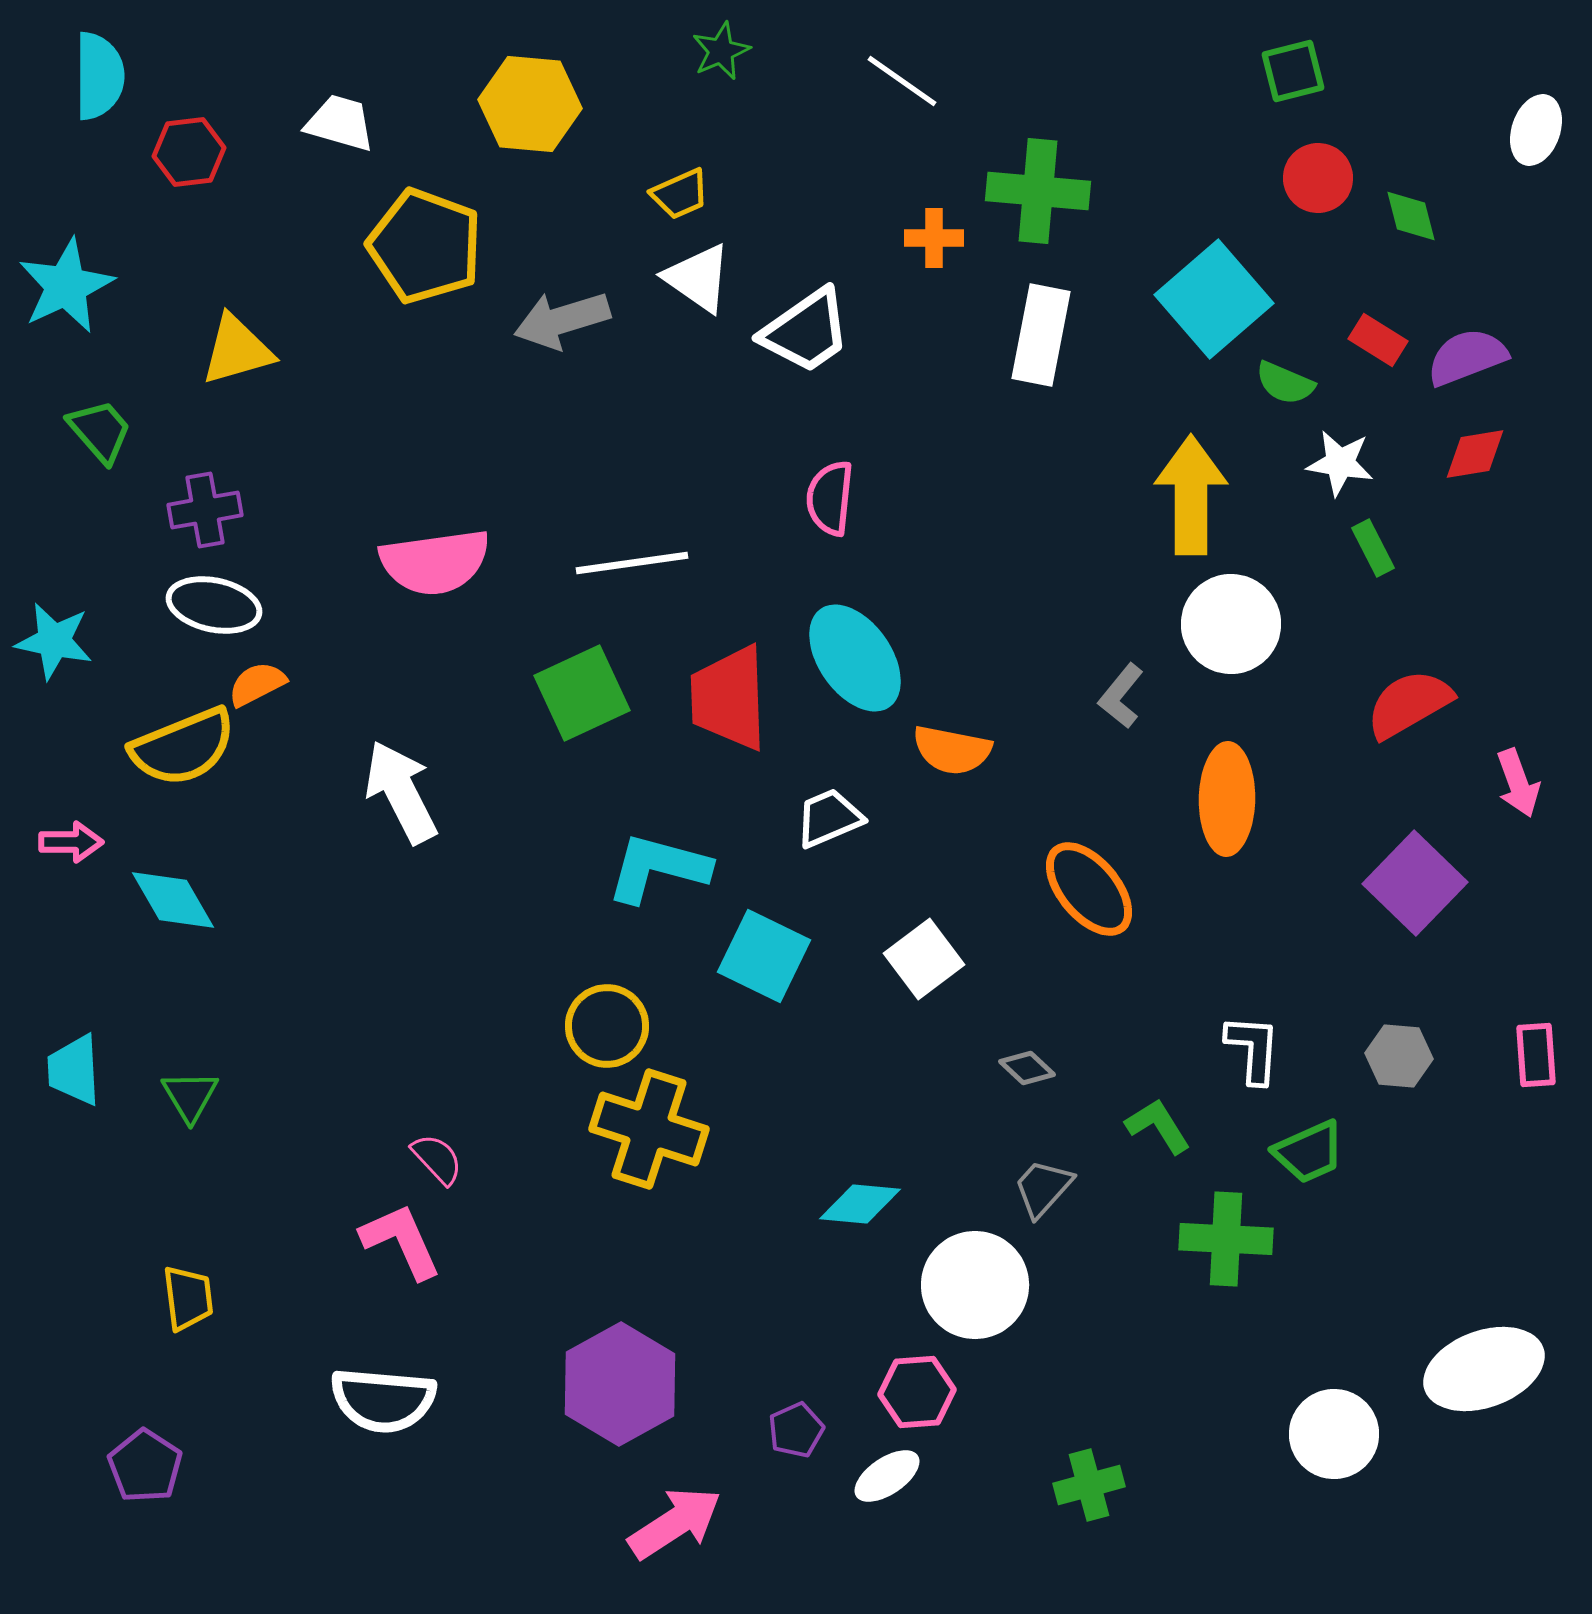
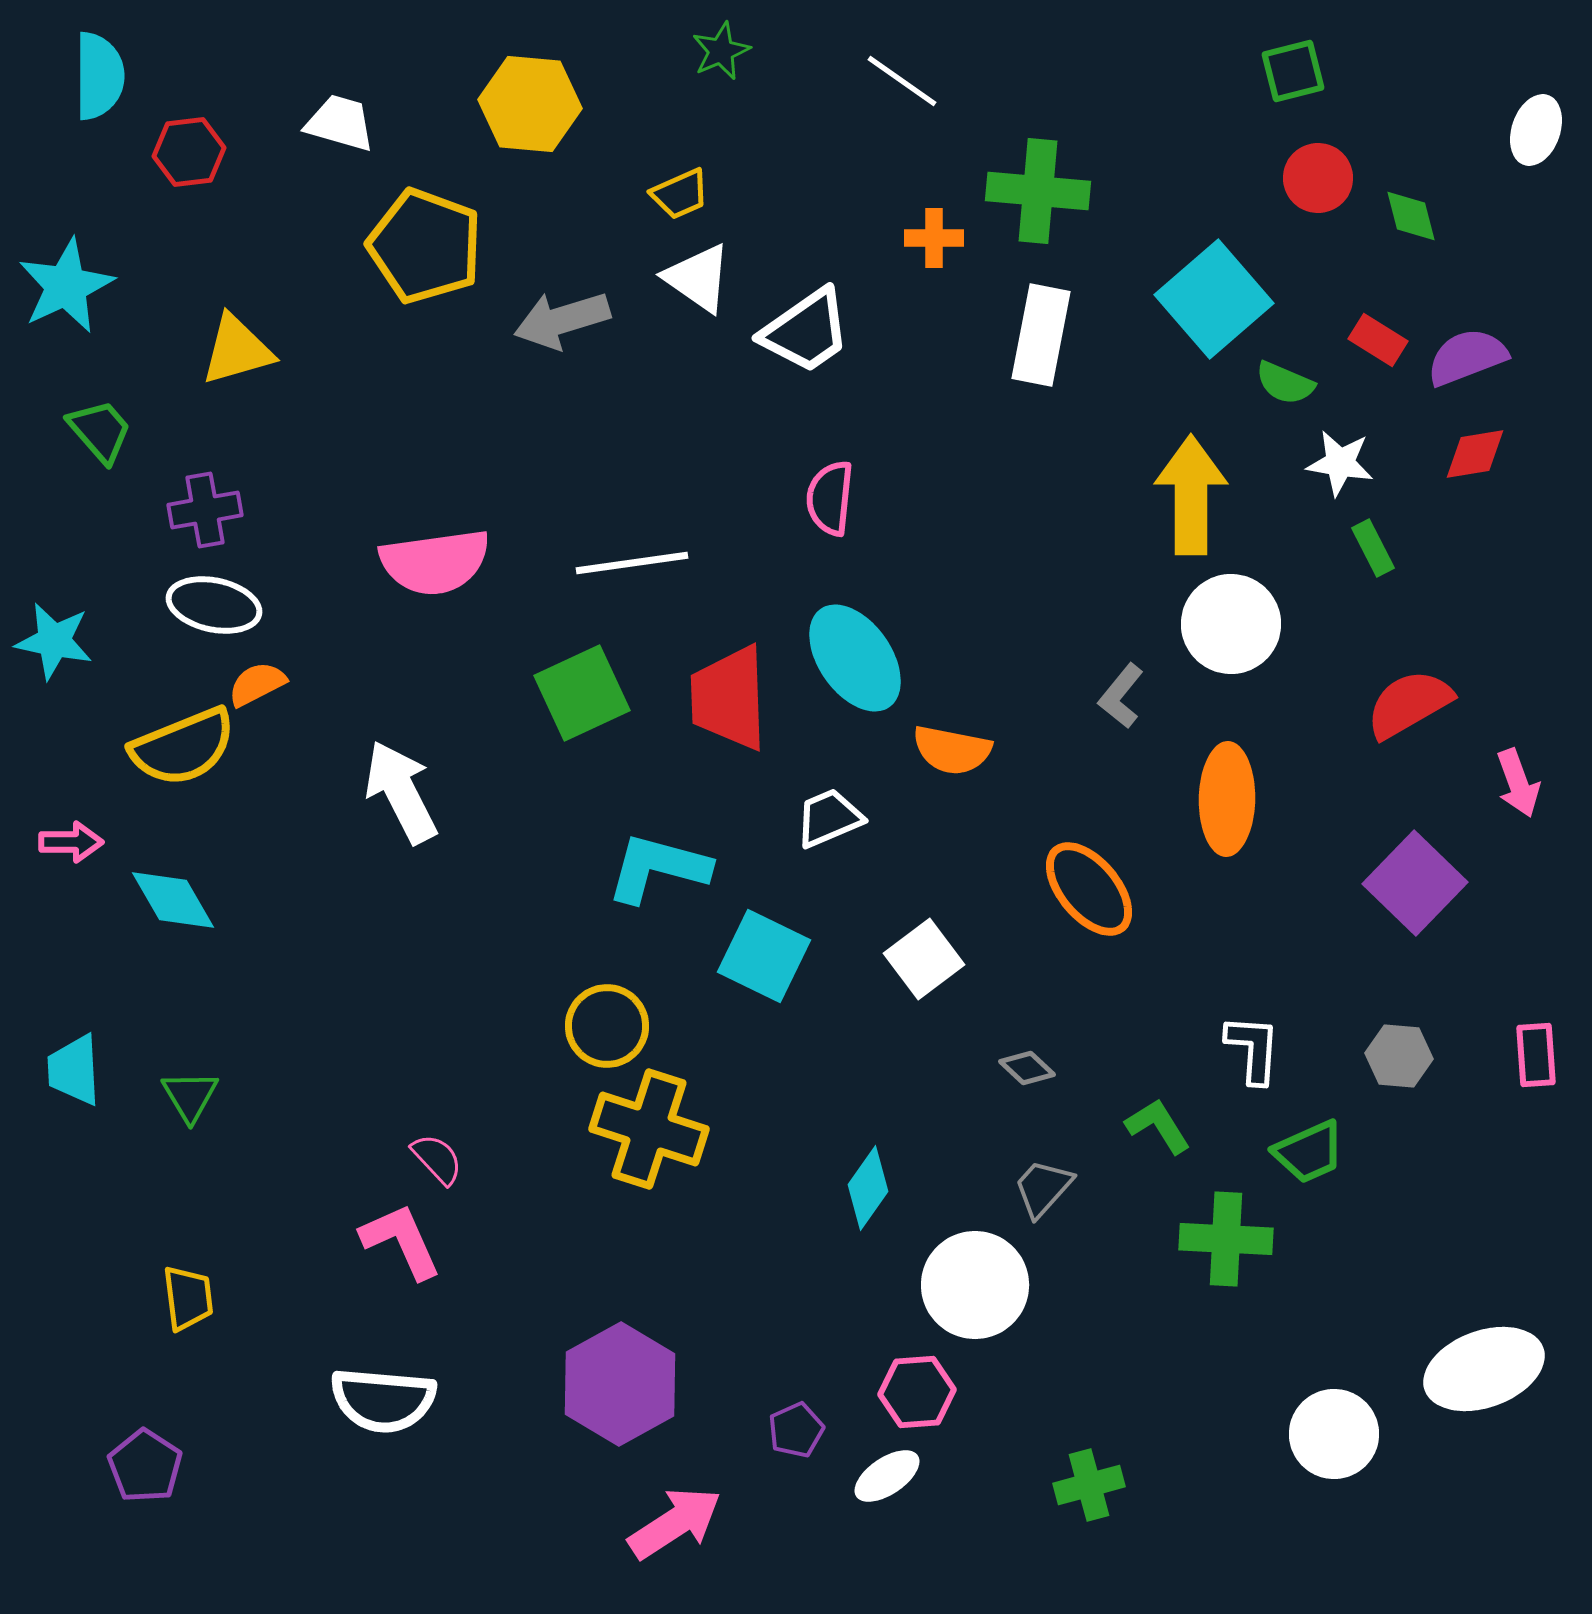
cyan diamond at (860, 1204): moved 8 px right, 16 px up; rotated 60 degrees counterclockwise
